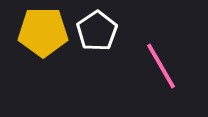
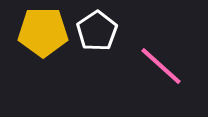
pink line: rotated 18 degrees counterclockwise
